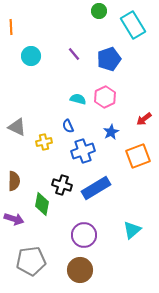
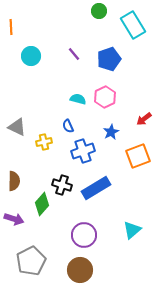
green diamond: rotated 30 degrees clockwise
gray pentagon: rotated 20 degrees counterclockwise
